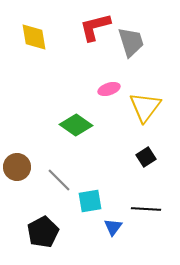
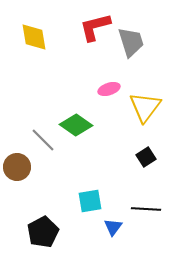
gray line: moved 16 px left, 40 px up
